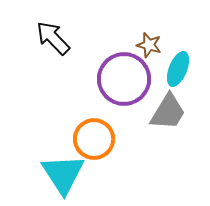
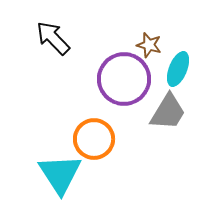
cyan triangle: moved 3 px left
